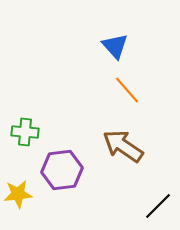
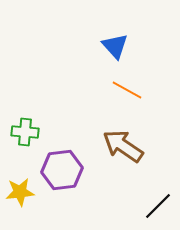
orange line: rotated 20 degrees counterclockwise
yellow star: moved 2 px right, 2 px up
